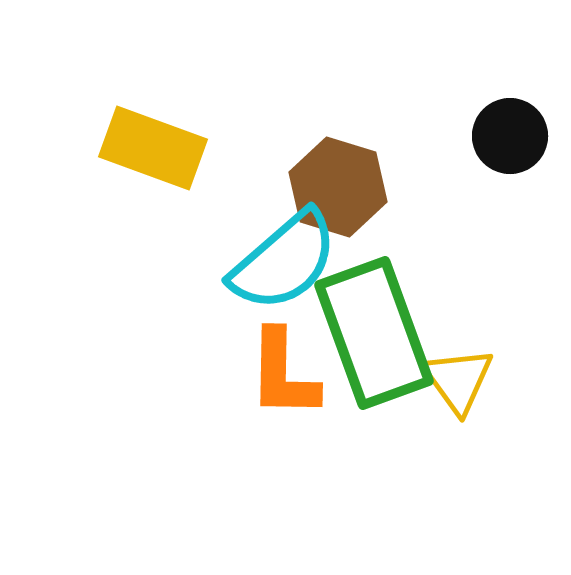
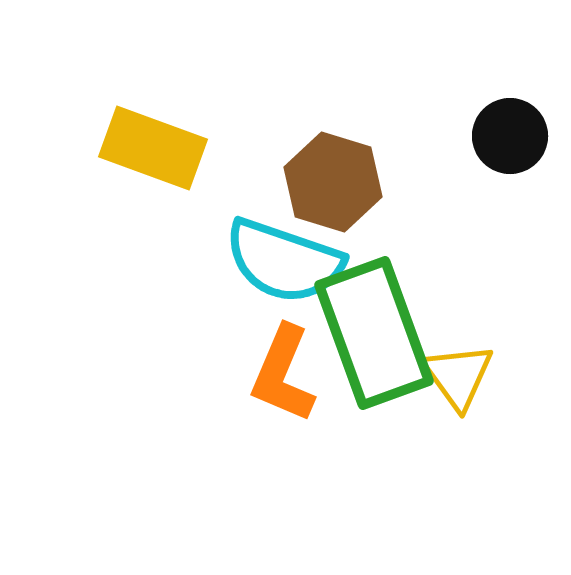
brown hexagon: moved 5 px left, 5 px up
cyan semicircle: rotated 60 degrees clockwise
orange L-shape: rotated 22 degrees clockwise
yellow triangle: moved 4 px up
